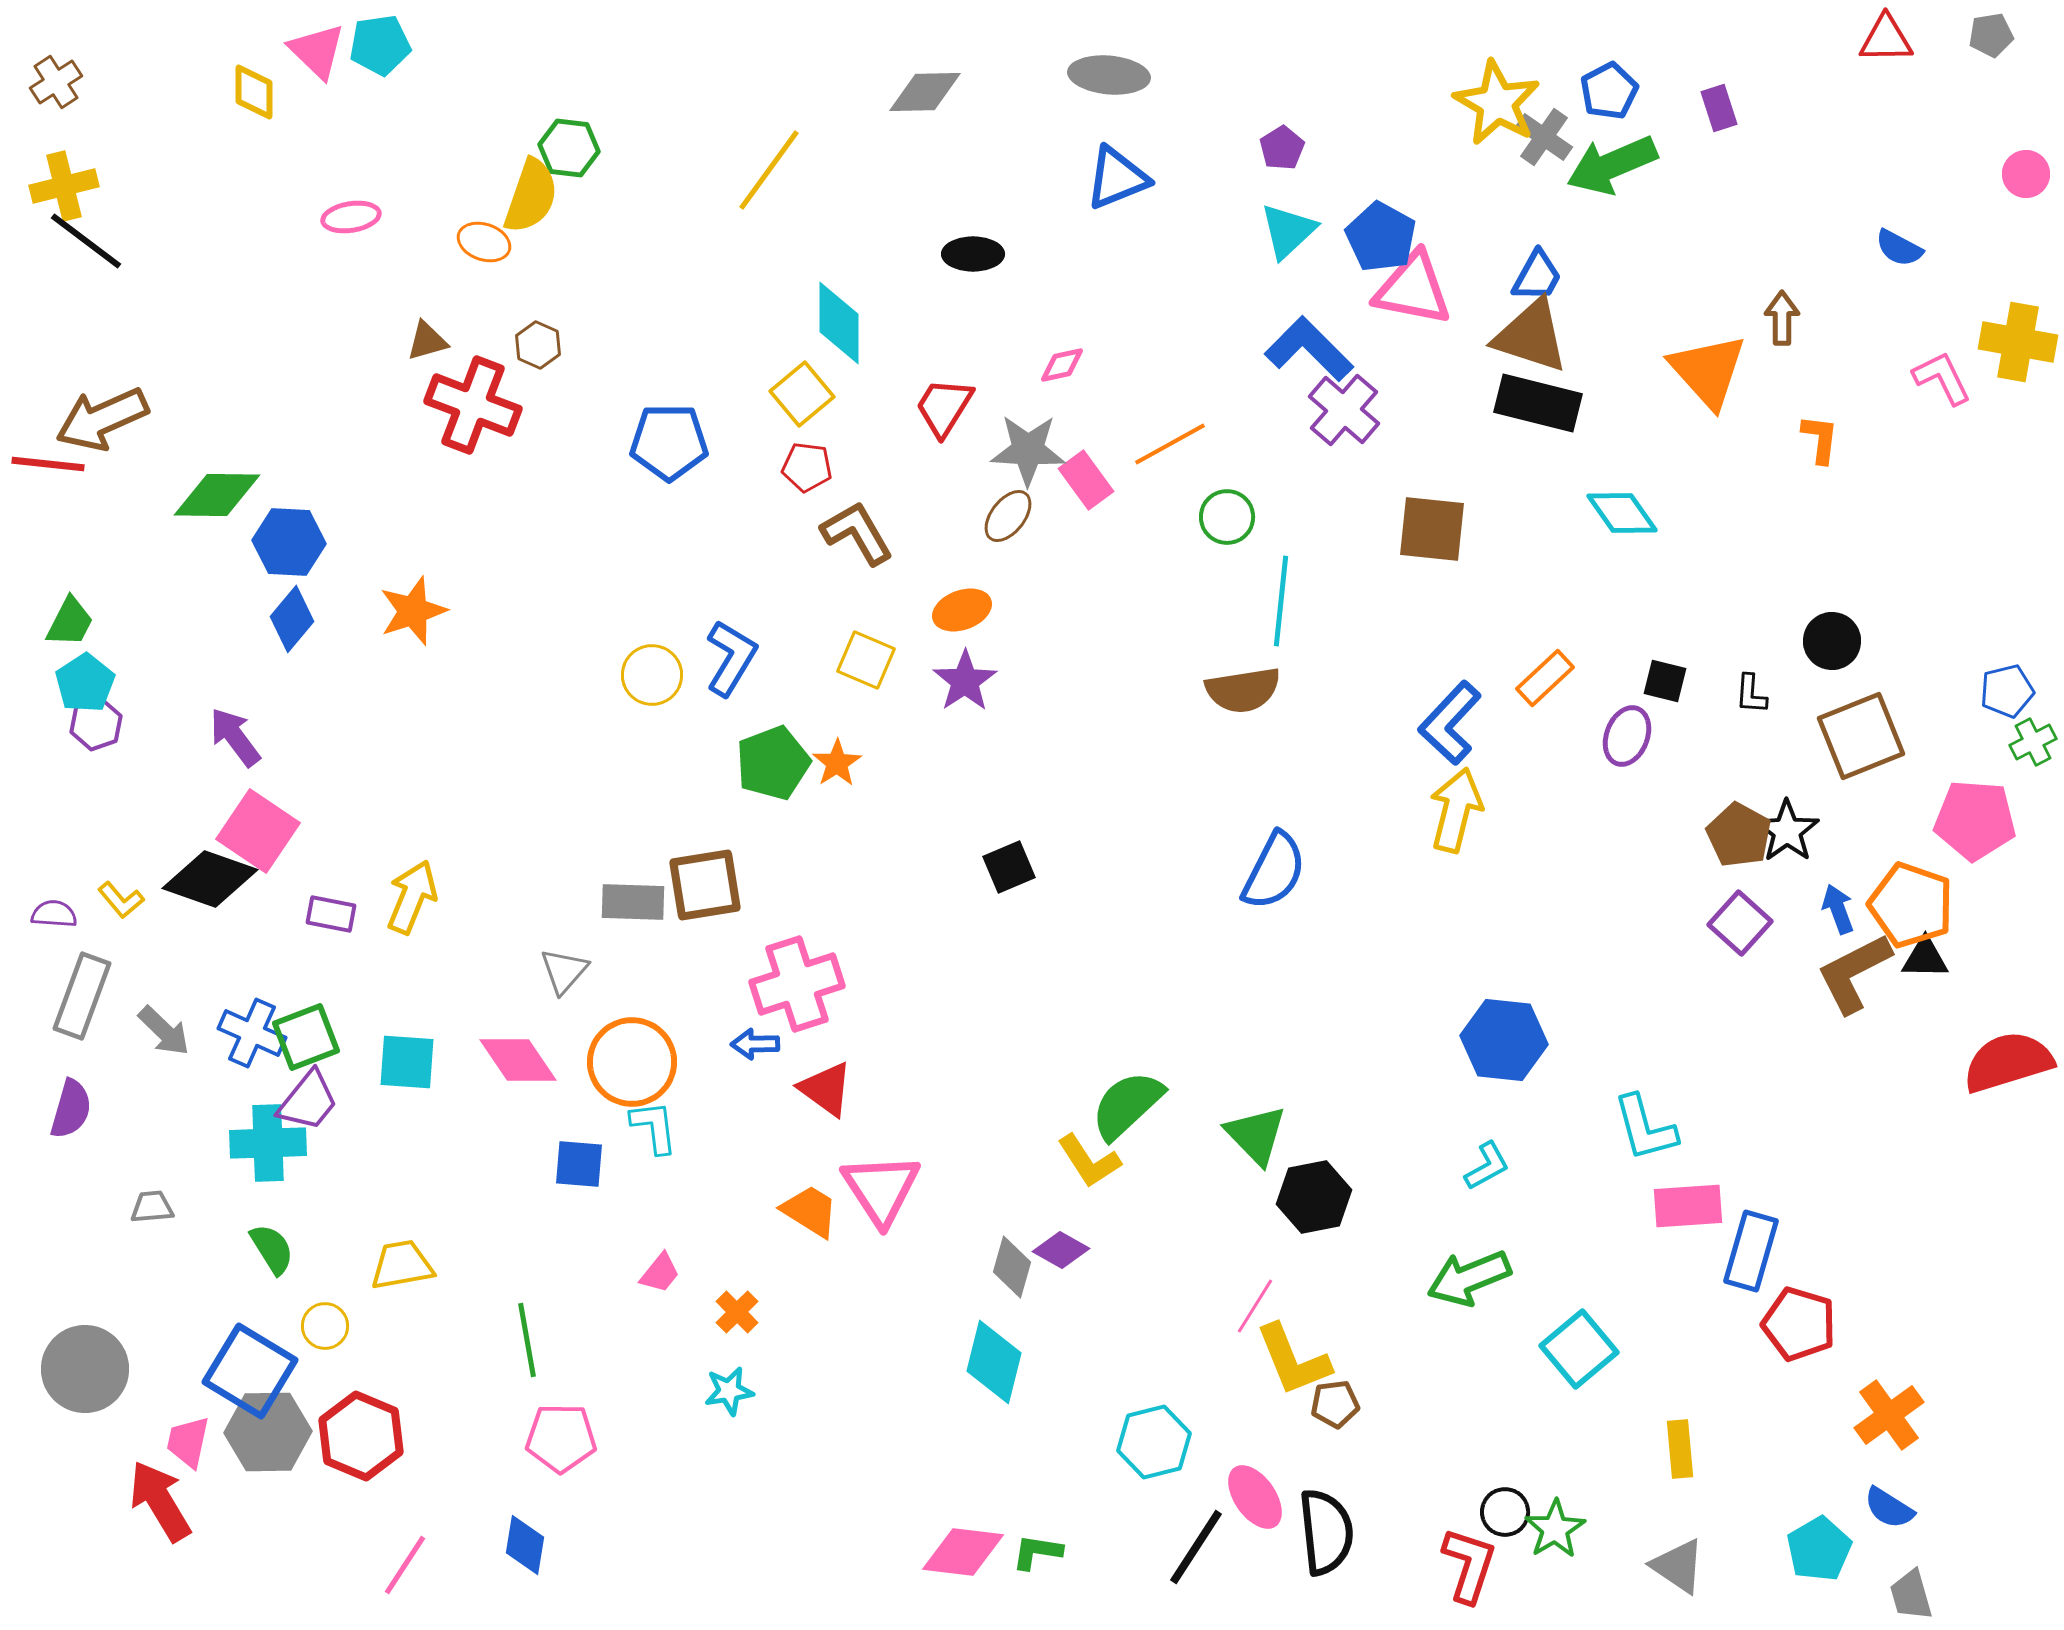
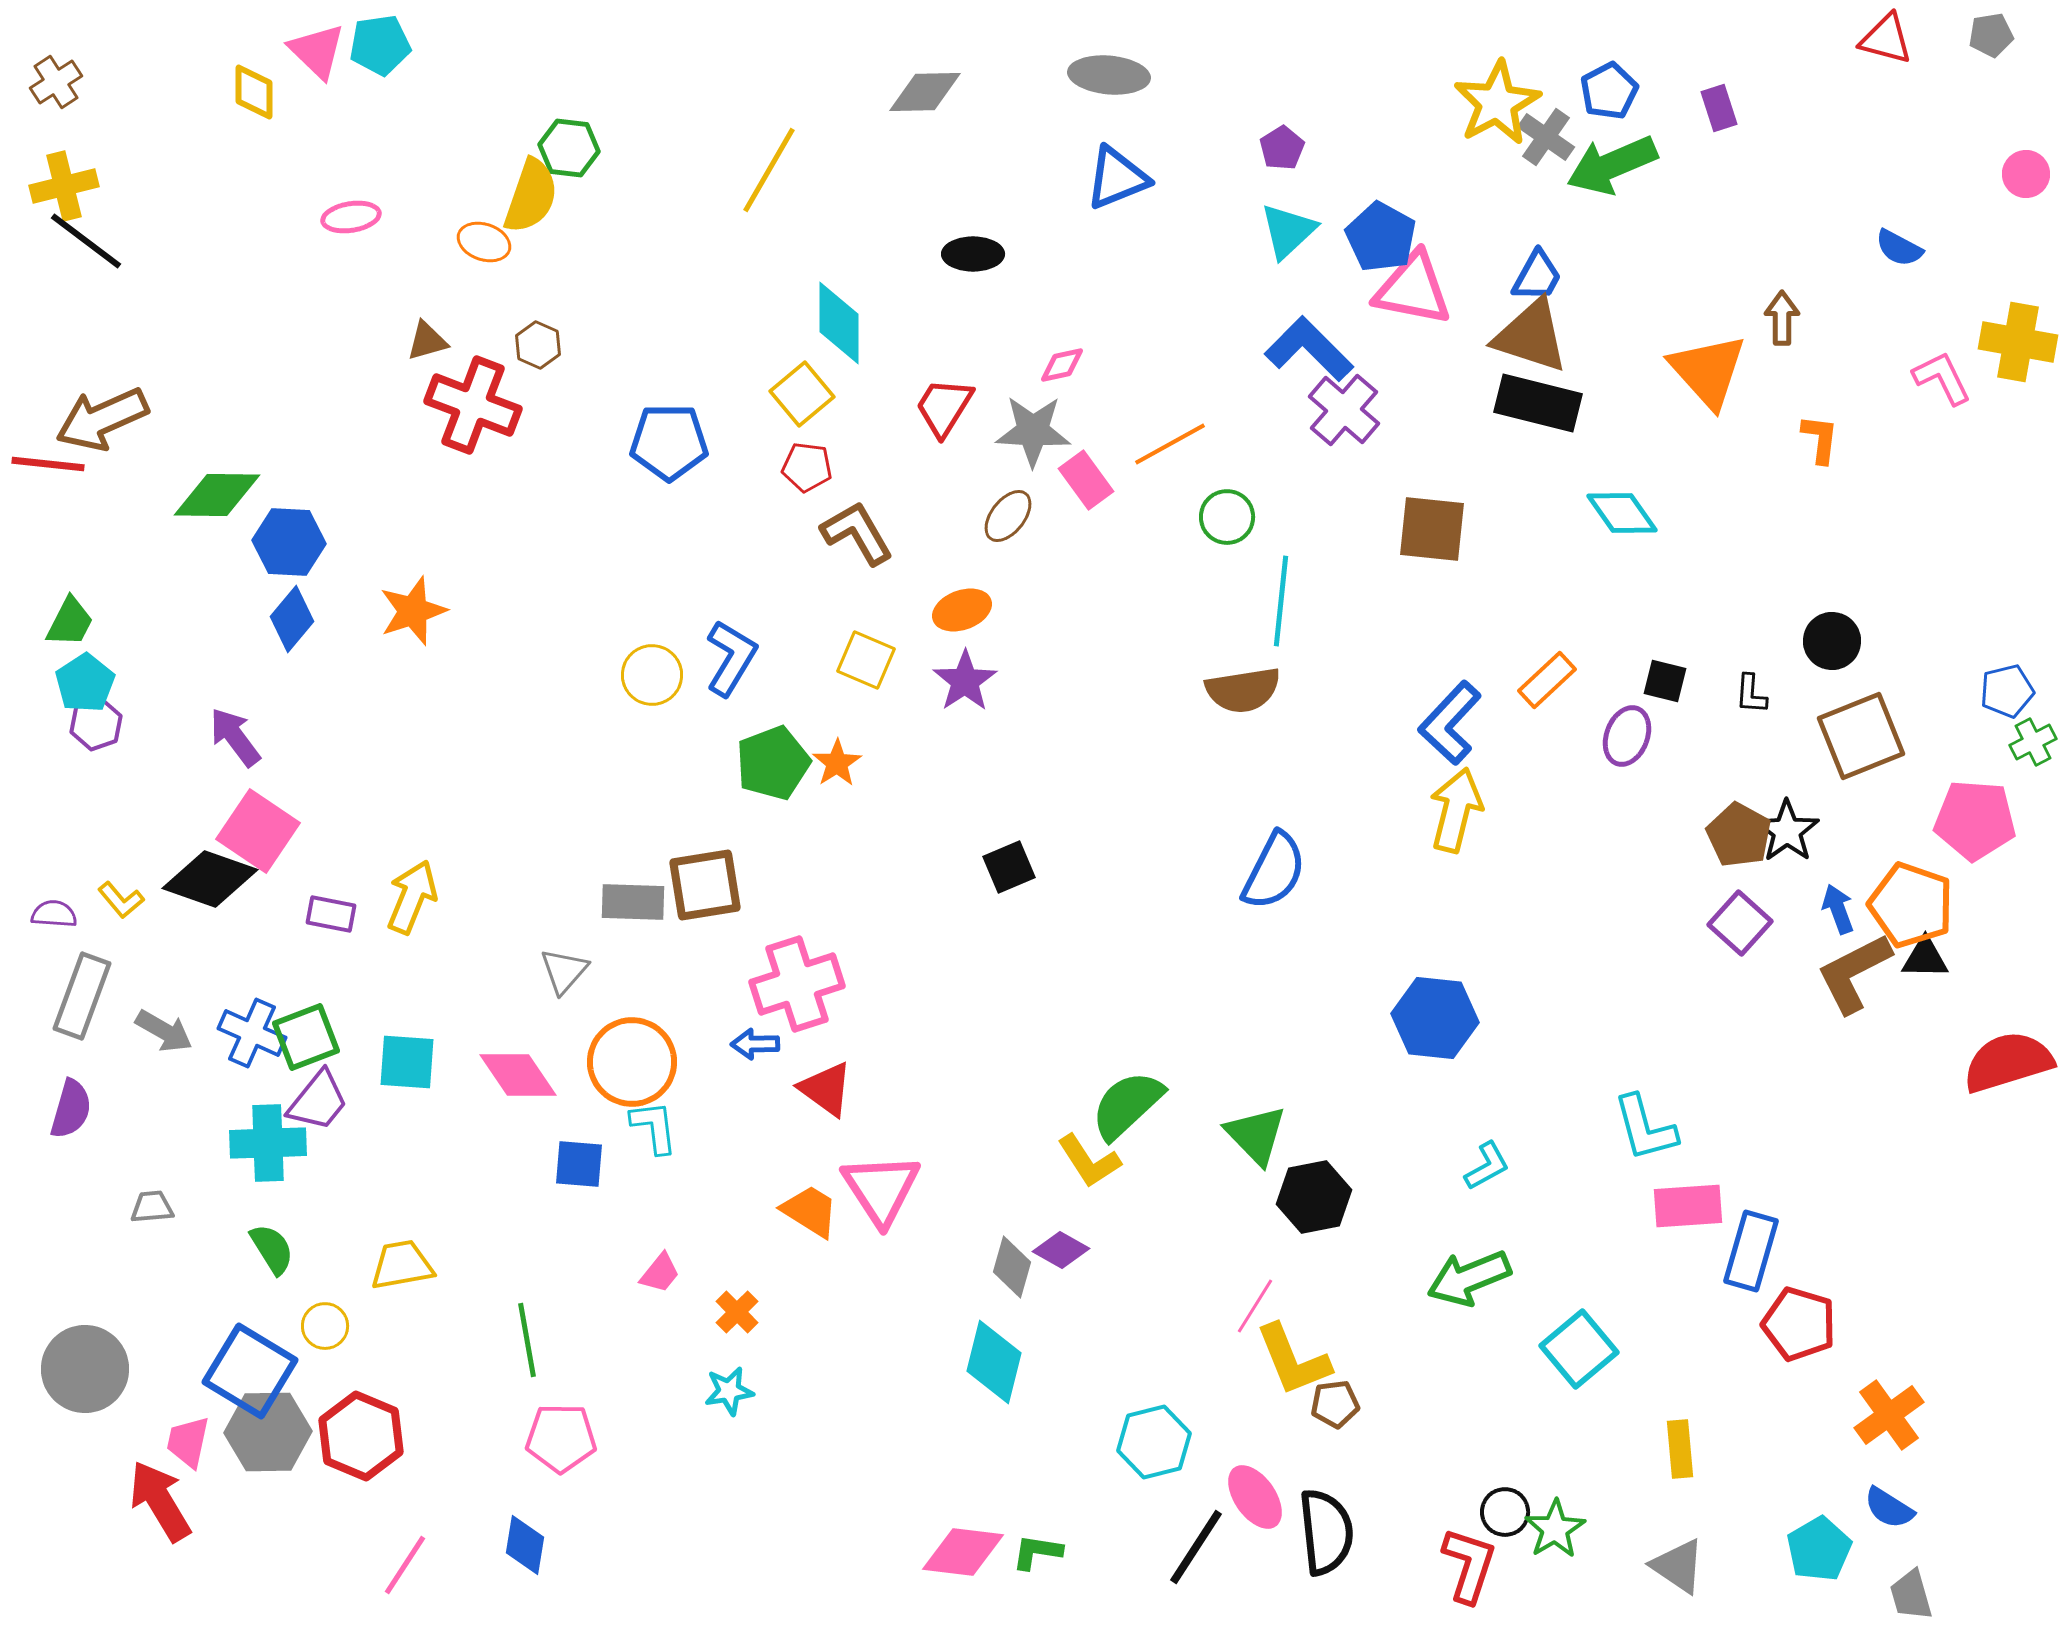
red triangle at (1886, 39): rotated 16 degrees clockwise
yellow star at (1497, 103): rotated 14 degrees clockwise
gray cross at (1544, 137): moved 2 px right
yellow line at (769, 170): rotated 6 degrees counterclockwise
gray star at (1028, 450): moved 5 px right, 19 px up
orange rectangle at (1545, 678): moved 2 px right, 2 px down
gray arrow at (164, 1031): rotated 14 degrees counterclockwise
blue hexagon at (1504, 1040): moved 69 px left, 22 px up
pink diamond at (518, 1060): moved 15 px down
purple trapezoid at (308, 1101): moved 10 px right
